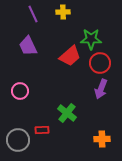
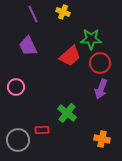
yellow cross: rotated 24 degrees clockwise
pink circle: moved 4 px left, 4 px up
orange cross: rotated 14 degrees clockwise
